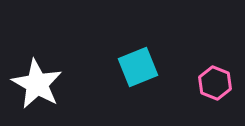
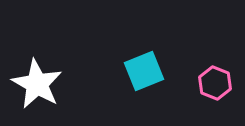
cyan square: moved 6 px right, 4 px down
